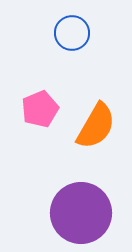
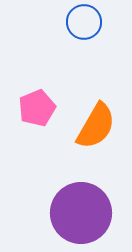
blue circle: moved 12 px right, 11 px up
pink pentagon: moved 3 px left, 1 px up
